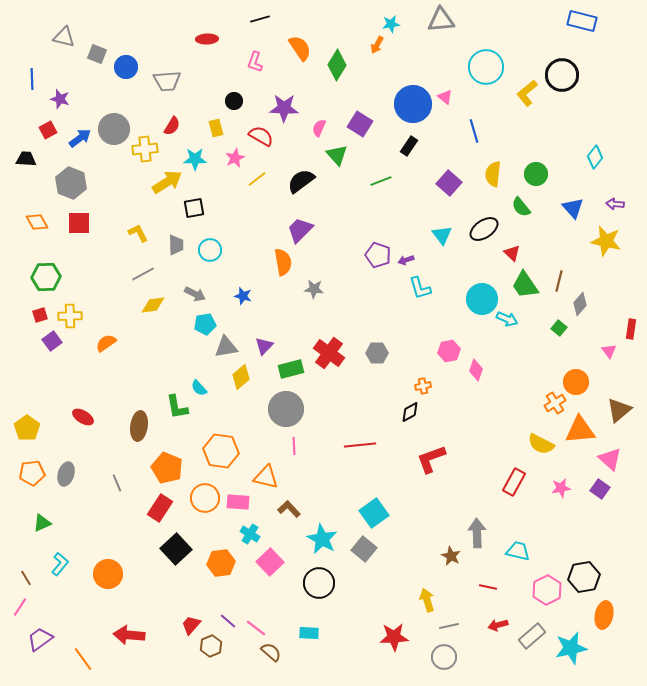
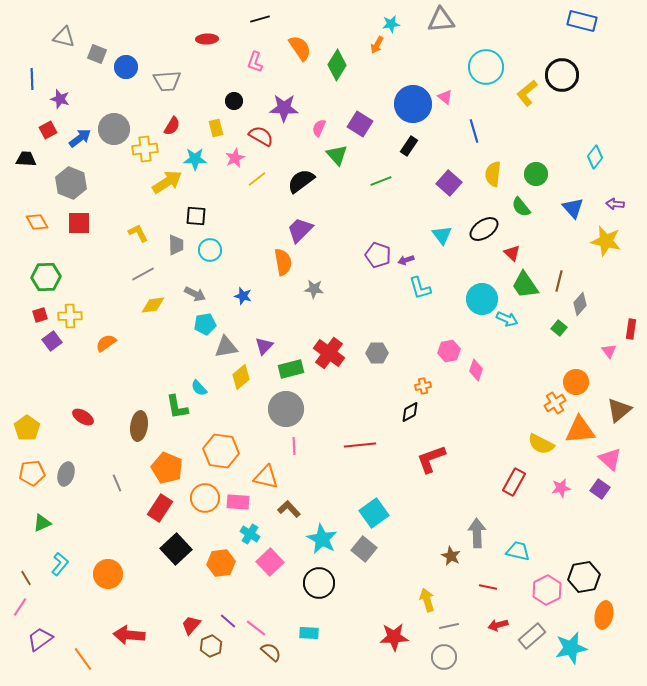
black square at (194, 208): moved 2 px right, 8 px down; rotated 15 degrees clockwise
